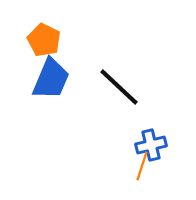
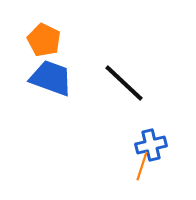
blue trapezoid: moved 1 px up; rotated 93 degrees counterclockwise
black line: moved 5 px right, 4 px up
